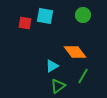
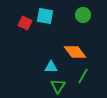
red square: rotated 16 degrees clockwise
cyan triangle: moved 1 px left, 1 px down; rotated 32 degrees clockwise
green triangle: rotated 21 degrees counterclockwise
